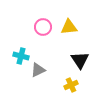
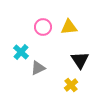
cyan cross: moved 4 px up; rotated 28 degrees clockwise
gray triangle: moved 2 px up
yellow cross: rotated 16 degrees counterclockwise
